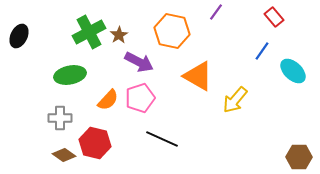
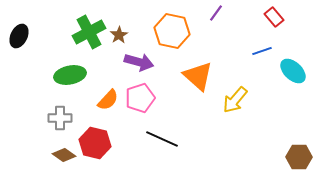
purple line: moved 1 px down
blue line: rotated 36 degrees clockwise
purple arrow: rotated 12 degrees counterclockwise
orange triangle: rotated 12 degrees clockwise
